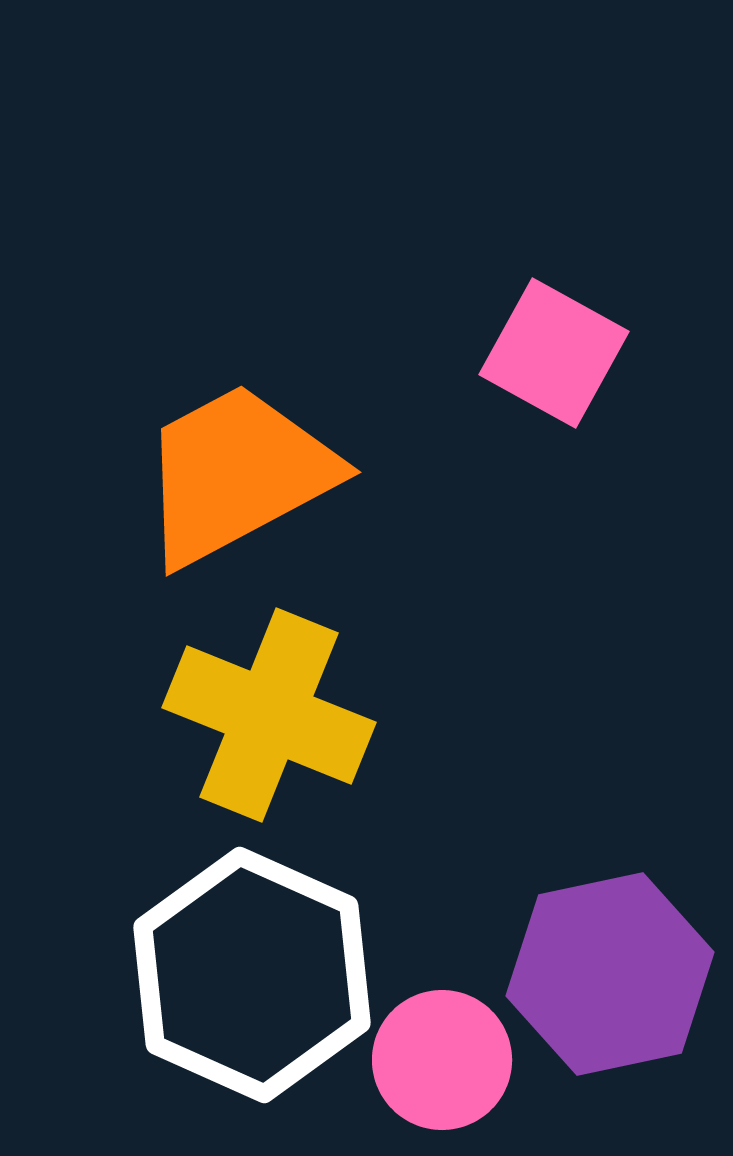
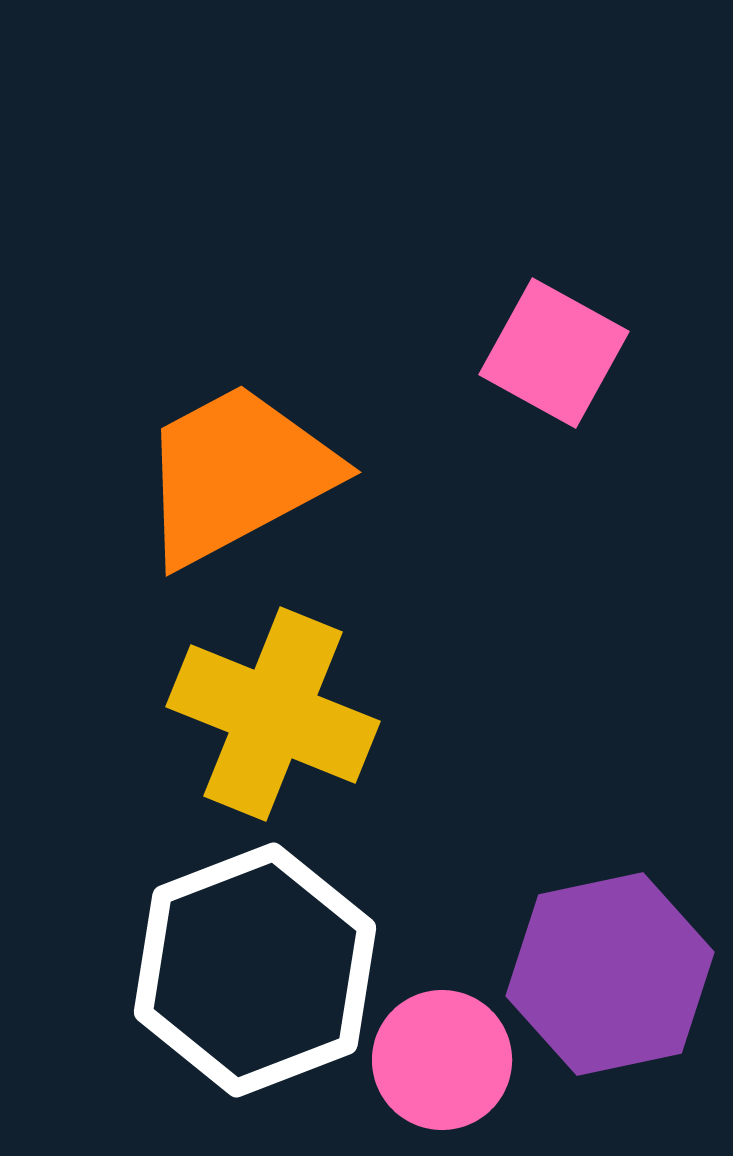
yellow cross: moved 4 px right, 1 px up
white hexagon: moved 3 px right, 5 px up; rotated 15 degrees clockwise
